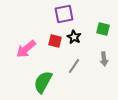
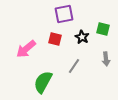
black star: moved 8 px right
red square: moved 2 px up
gray arrow: moved 2 px right
